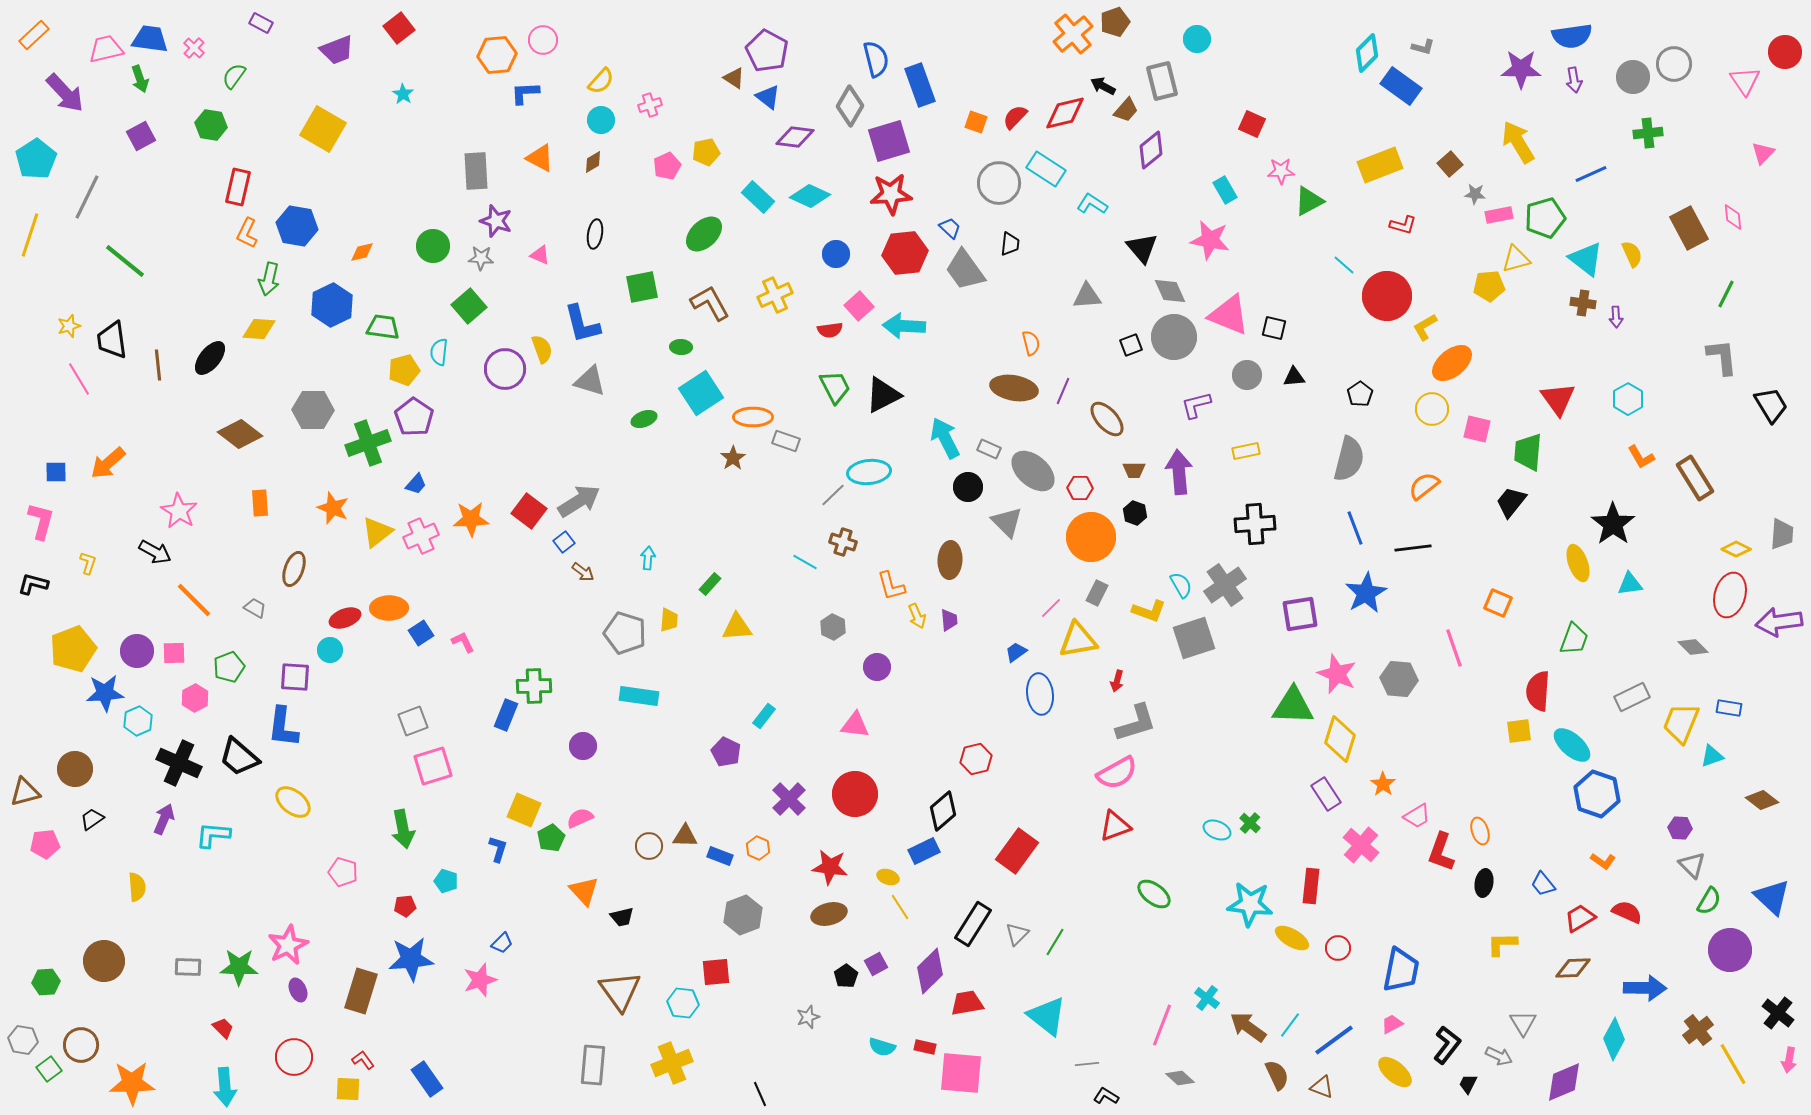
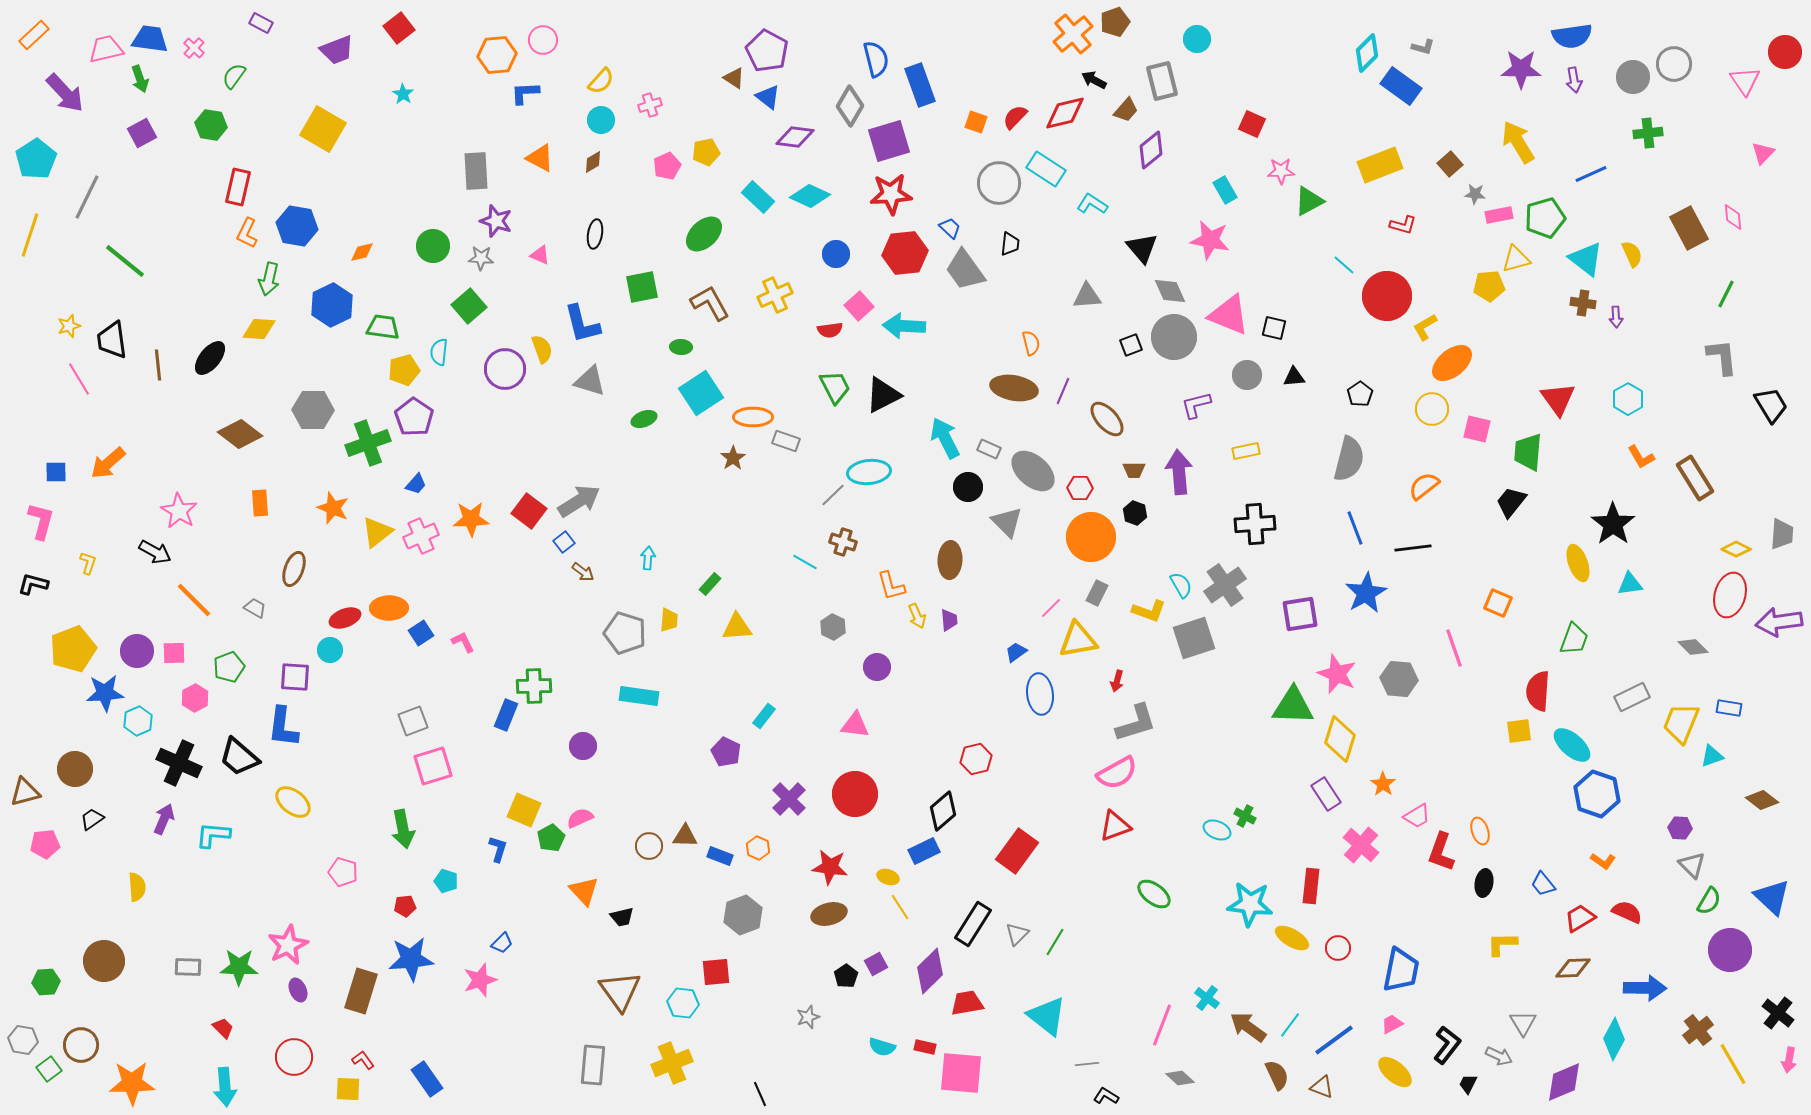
black arrow at (1103, 86): moved 9 px left, 6 px up
purple square at (141, 136): moved 1 px right, 3 px up
green cross at (1250, 823): moved 5 px left, 7 px up; rotated 15 degrees counterclockwise
